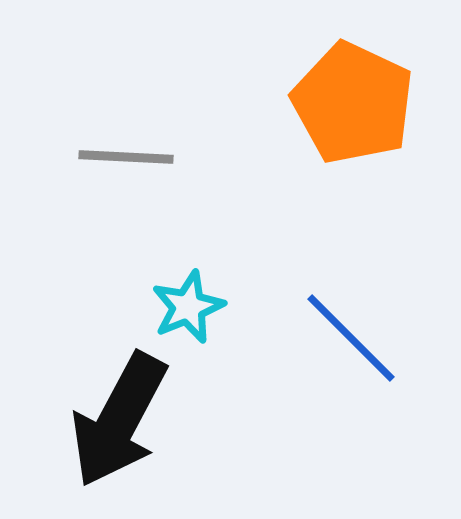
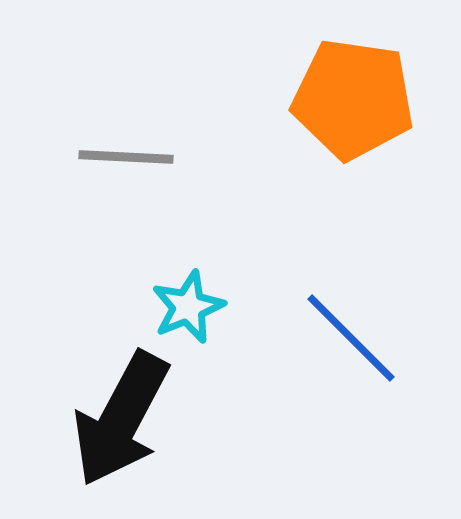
orange pentagon: moved 4 px up; rotated 17 degrees counterclockwise
black arrow: moved 2 px right, 1 px up
